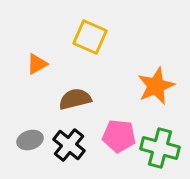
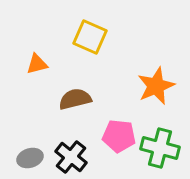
orange triangle: rotated 15 degrees clockwise
gray ellipse: moved 18 px down
black cross: moved 2 px right, 12 px down
